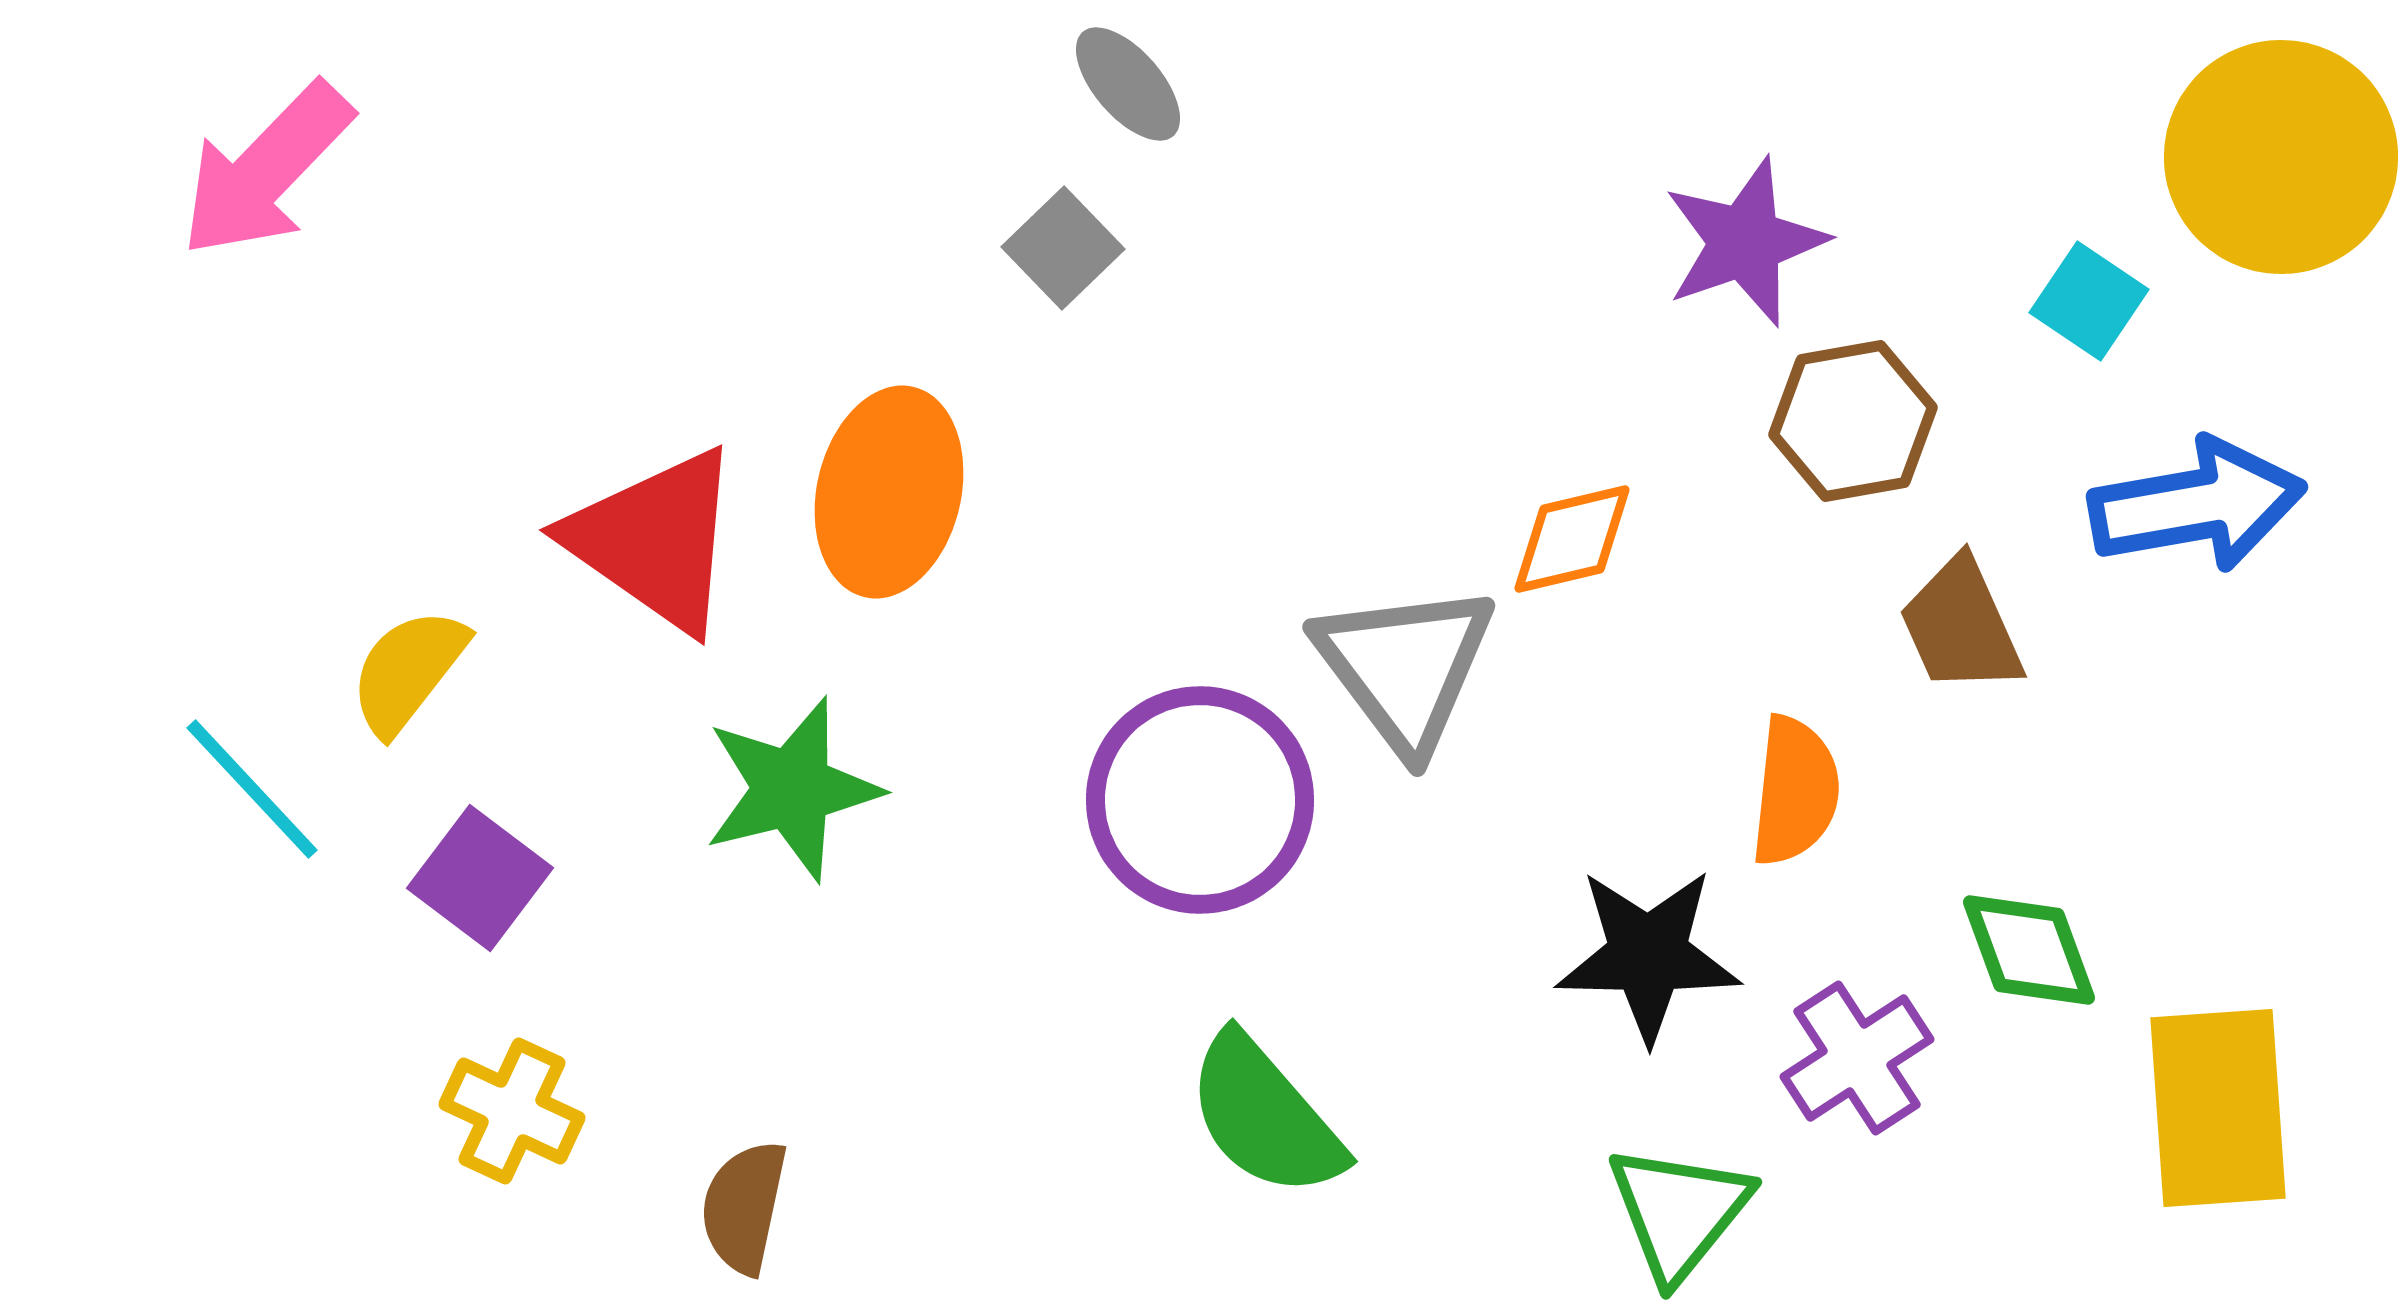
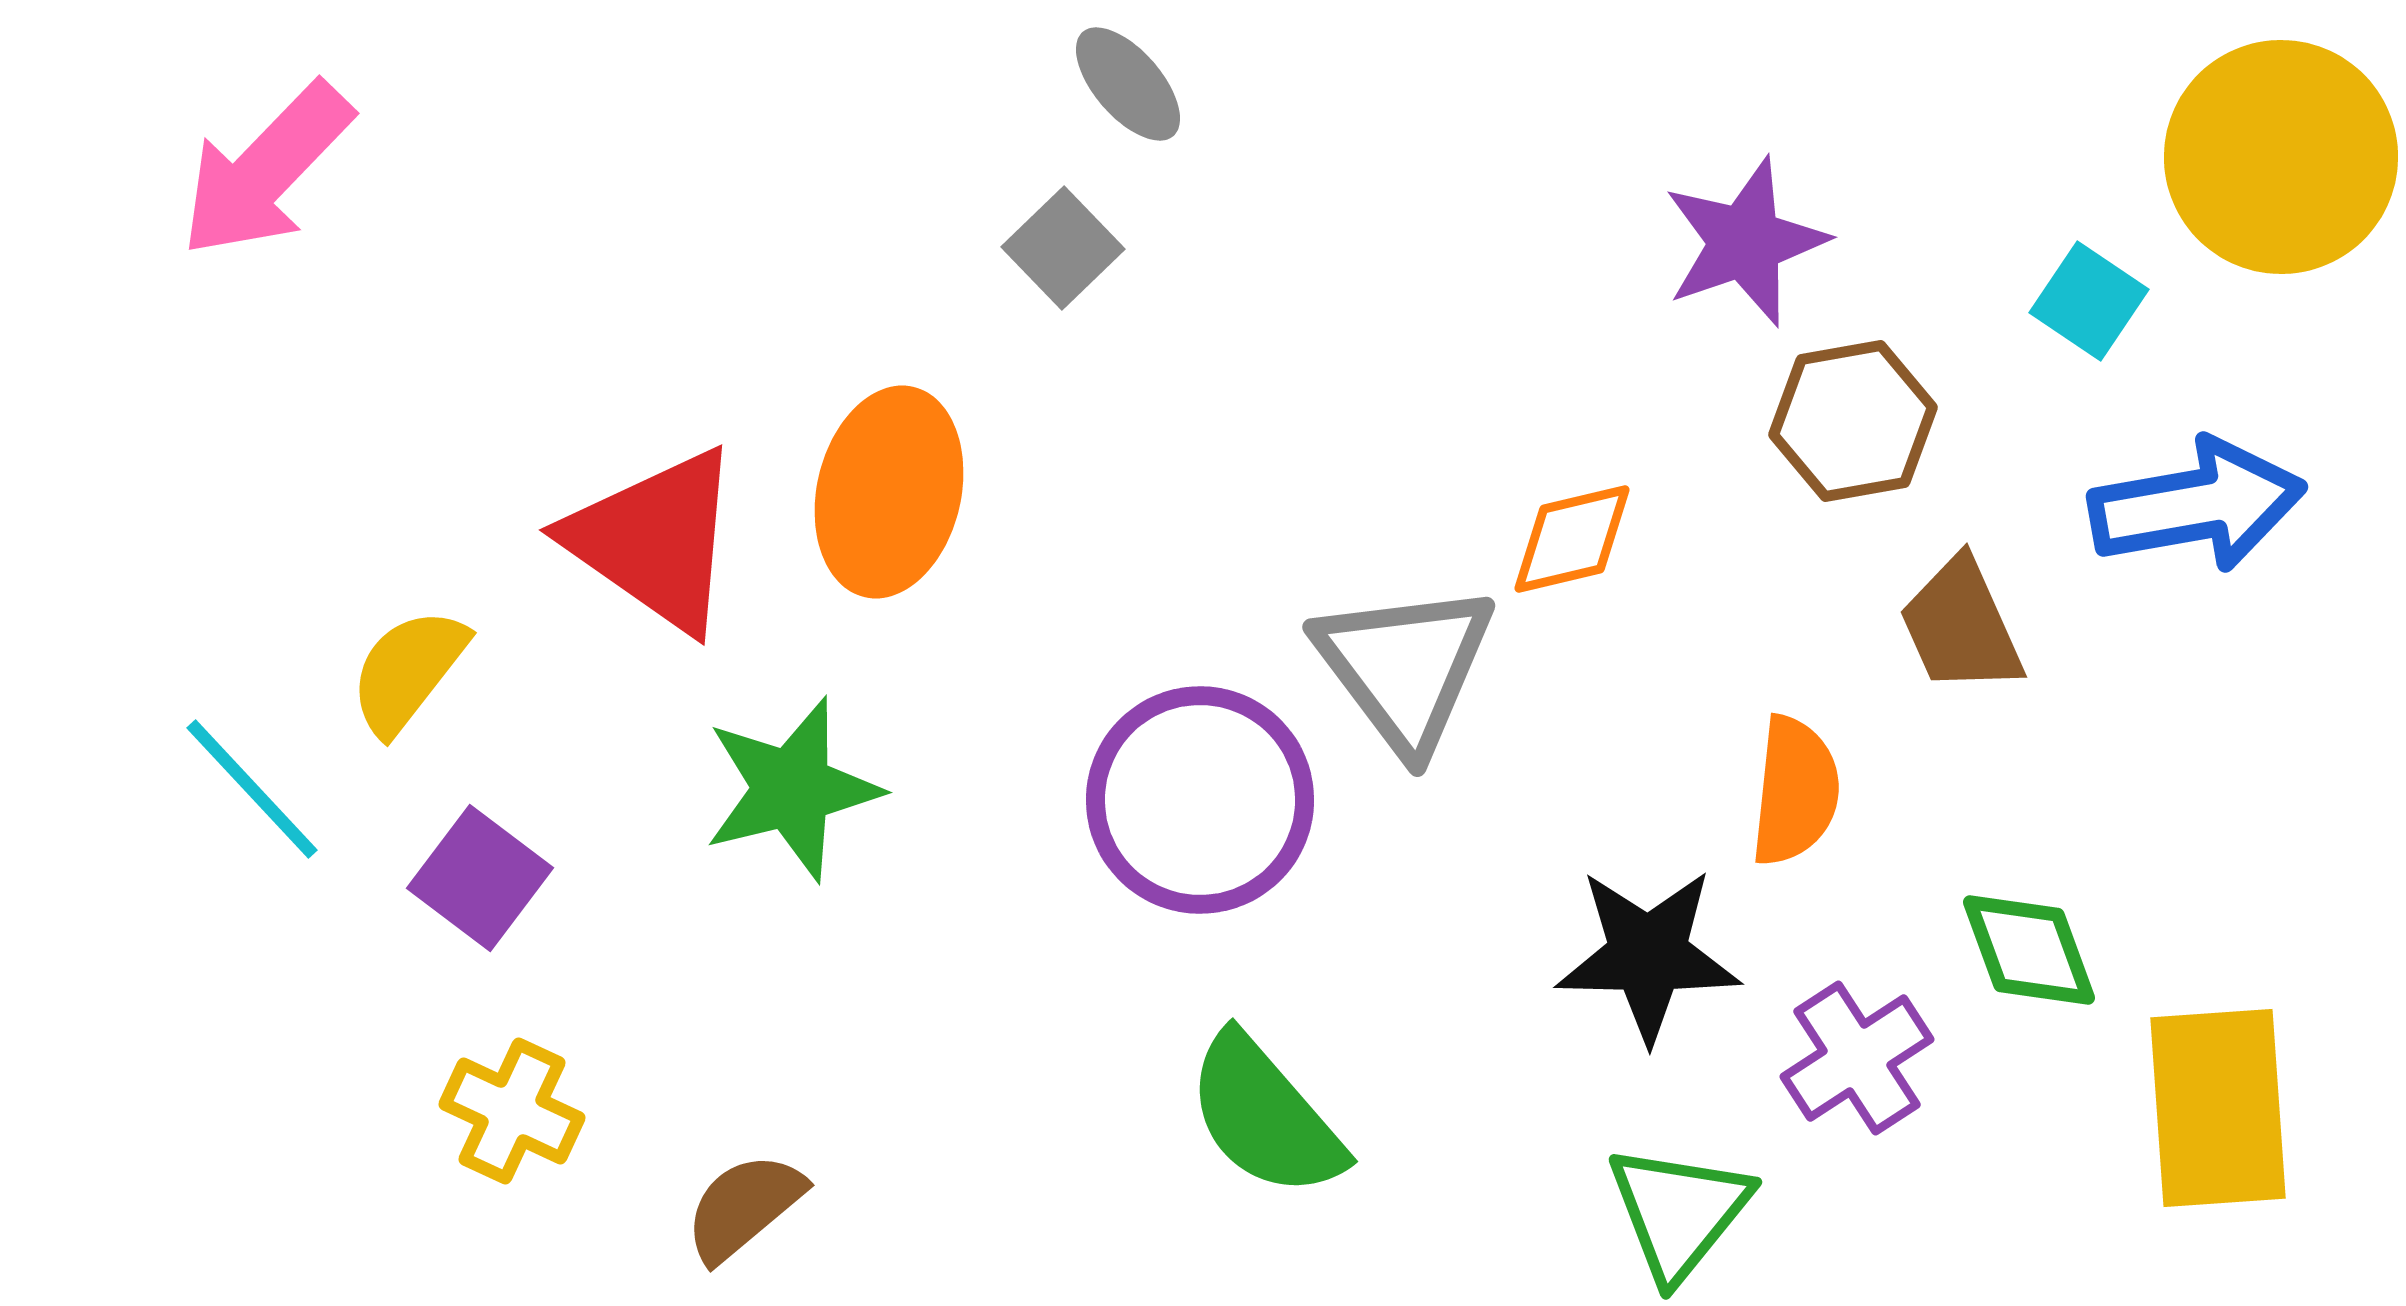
brown semicircle: rotated 38 degrees clockwise
